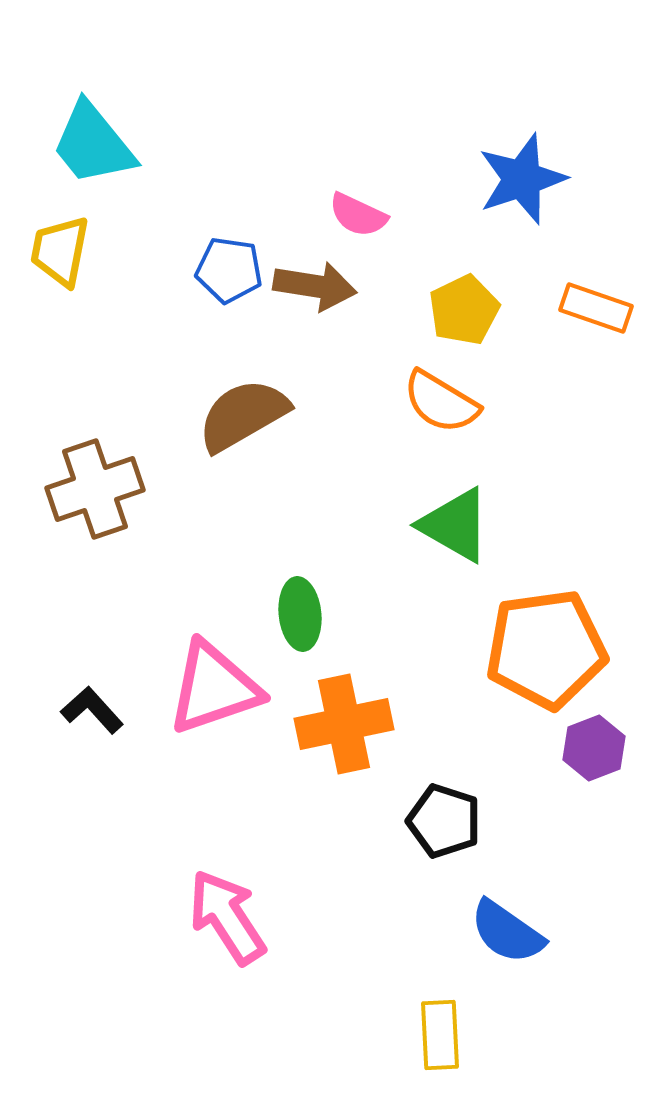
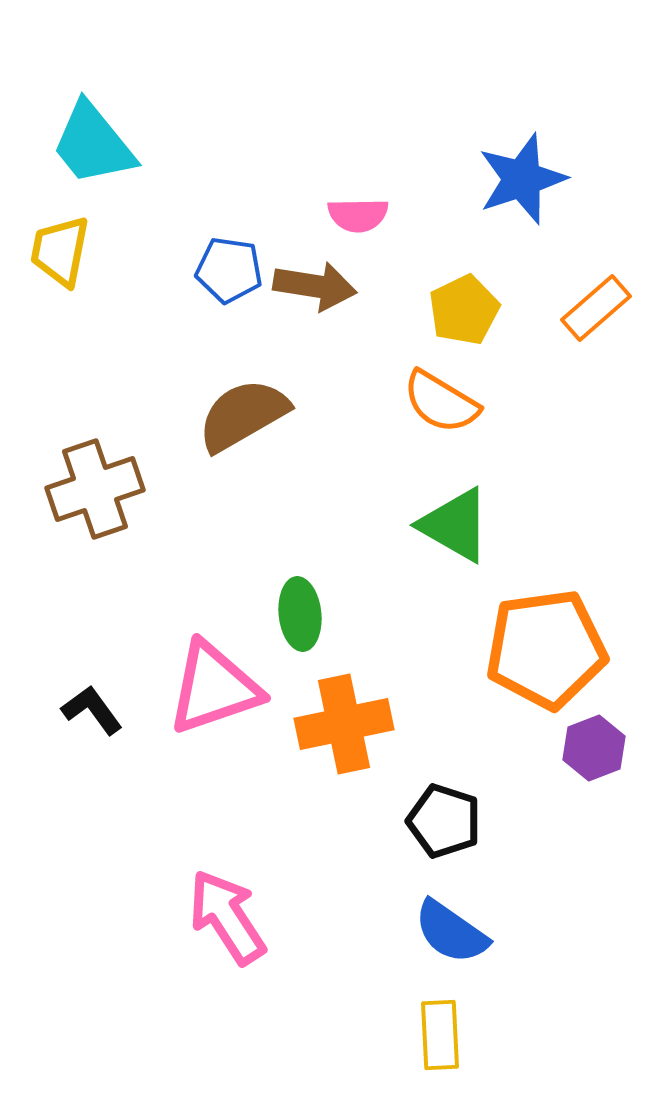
pink semicircle: rotated 26 degrees counterclockwise
orange rectangle: rotated 60 degrees counterclockwise
black L-shape: rotated 6 degrees clockwise
blue semicircle: moved 56 px left
